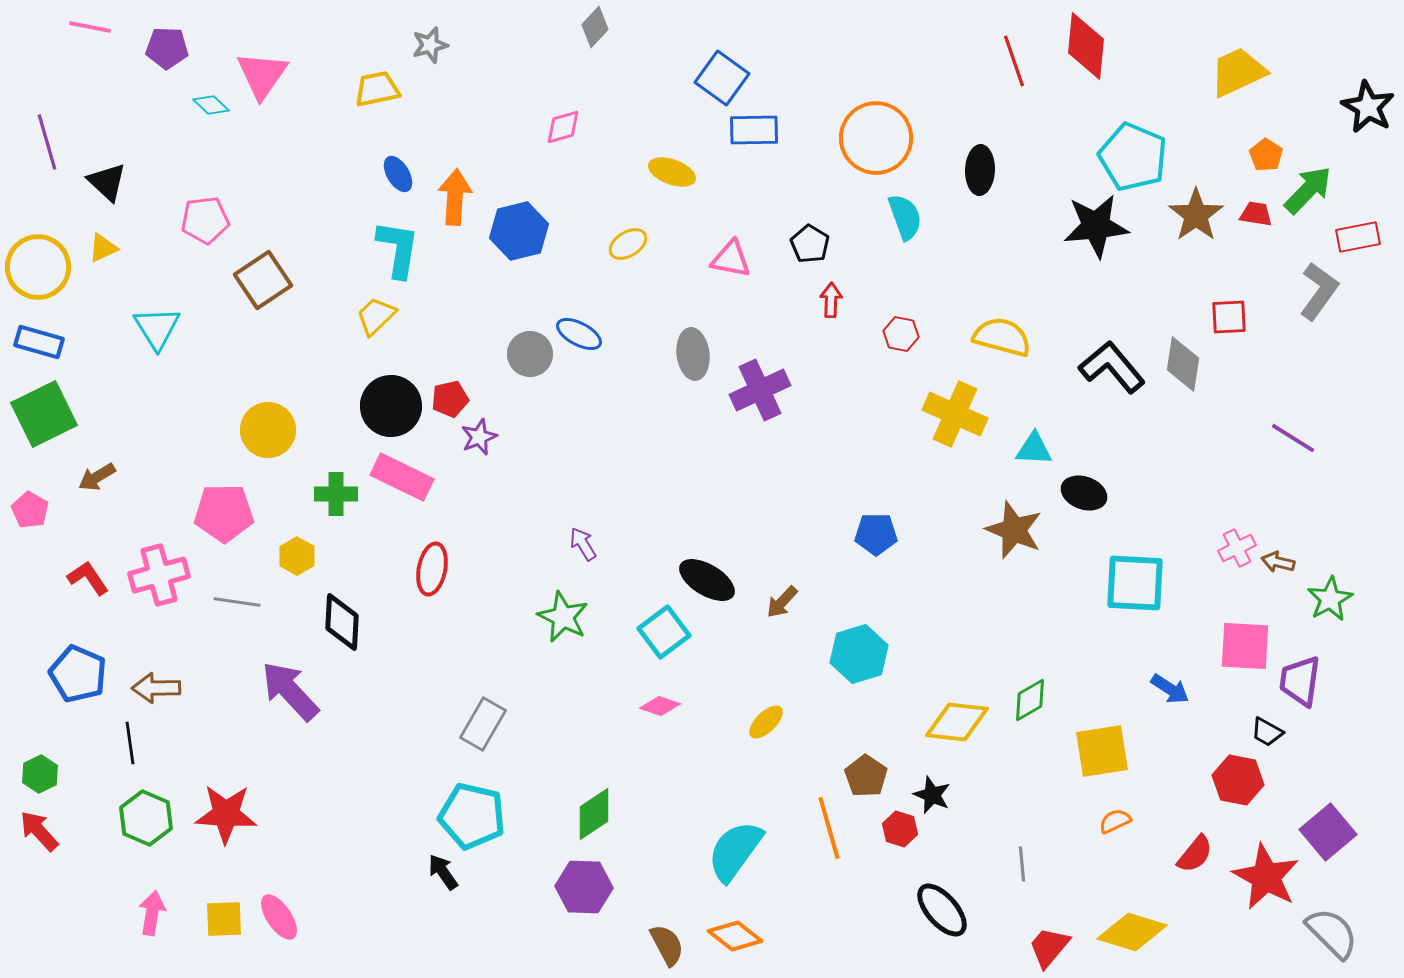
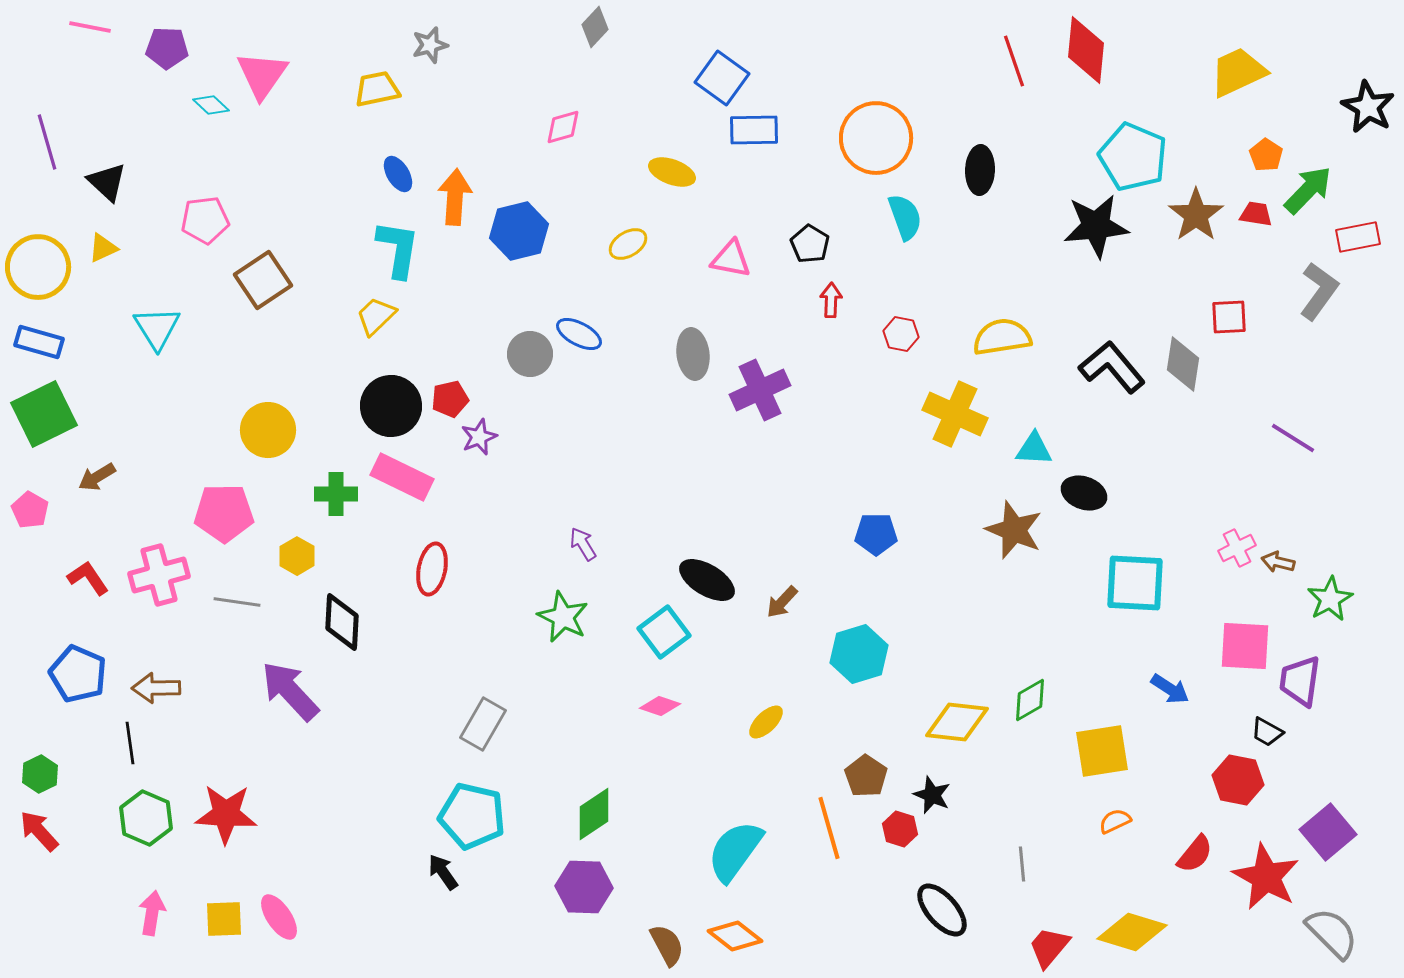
red diamond at (1086, 46): moved 4 px down
yellow semicircle at (1002, 337): rotated 24 degrees counterclockwise
